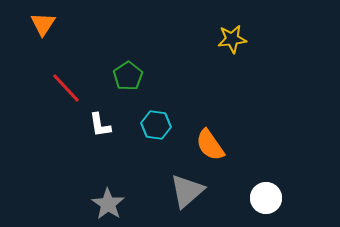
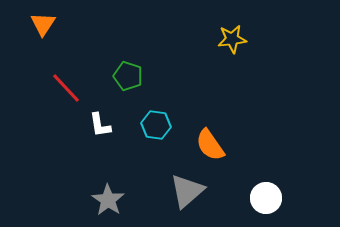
green pentagon: rotated 20 degrees counterclockwise
gray star: moved 4 px up
